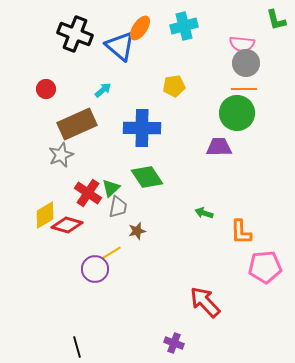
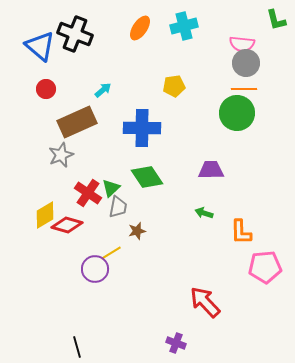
blue triangle: moved 80 px left
brown rectangle: moved 2 px up
purple trapezoid: moved 8 px left, 23 px down
purple cross: moved 2 px right
